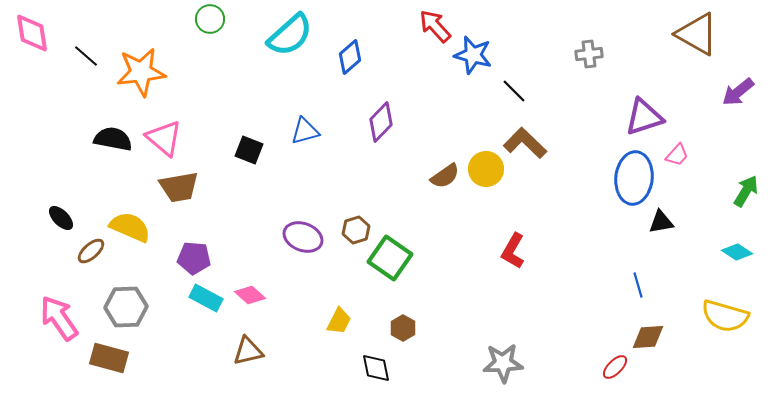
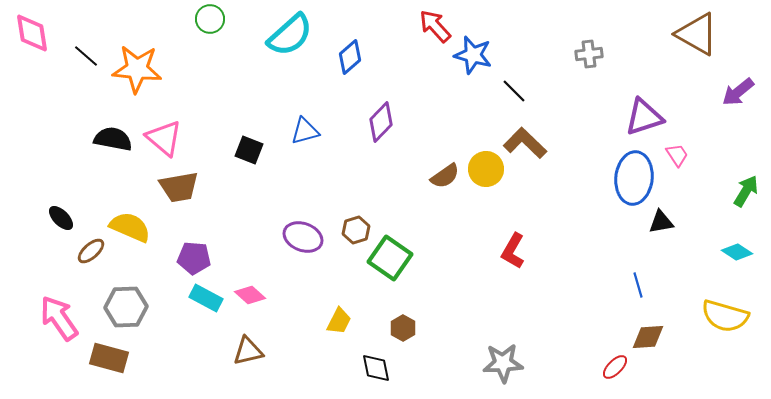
orange star at (141, 72): moved 4 px left, 3 px up; rotated 12 degrees clockwise
pink trapezoid at (677, 155): rotated 75 degrees counterclockwise
